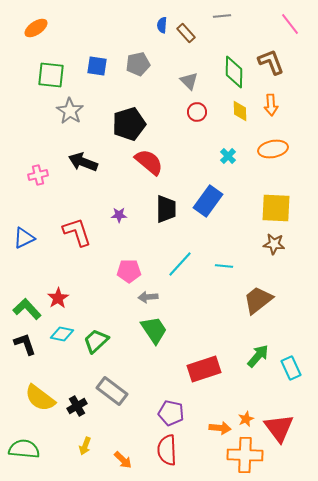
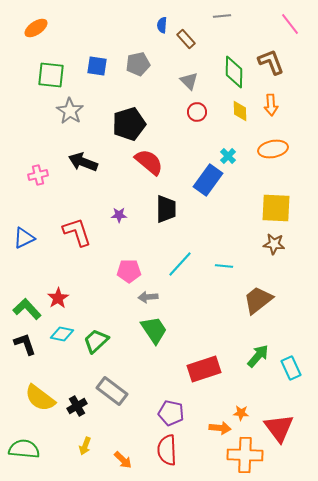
brown rectangle at (186, 33): moved 6 px down
blue rectangle at (208, 201): moved 21 px up
orange star at (246, 419): moved 5 px left, 6 px up; rotated 28 degrees clockwise
